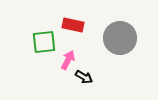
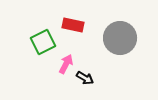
green square: moved 1 px left; rotated 20 degrees counterclockwise
pink arrow: moved 2 px left, 4 px down
black arrow: moved 1 px right, 1 px down
